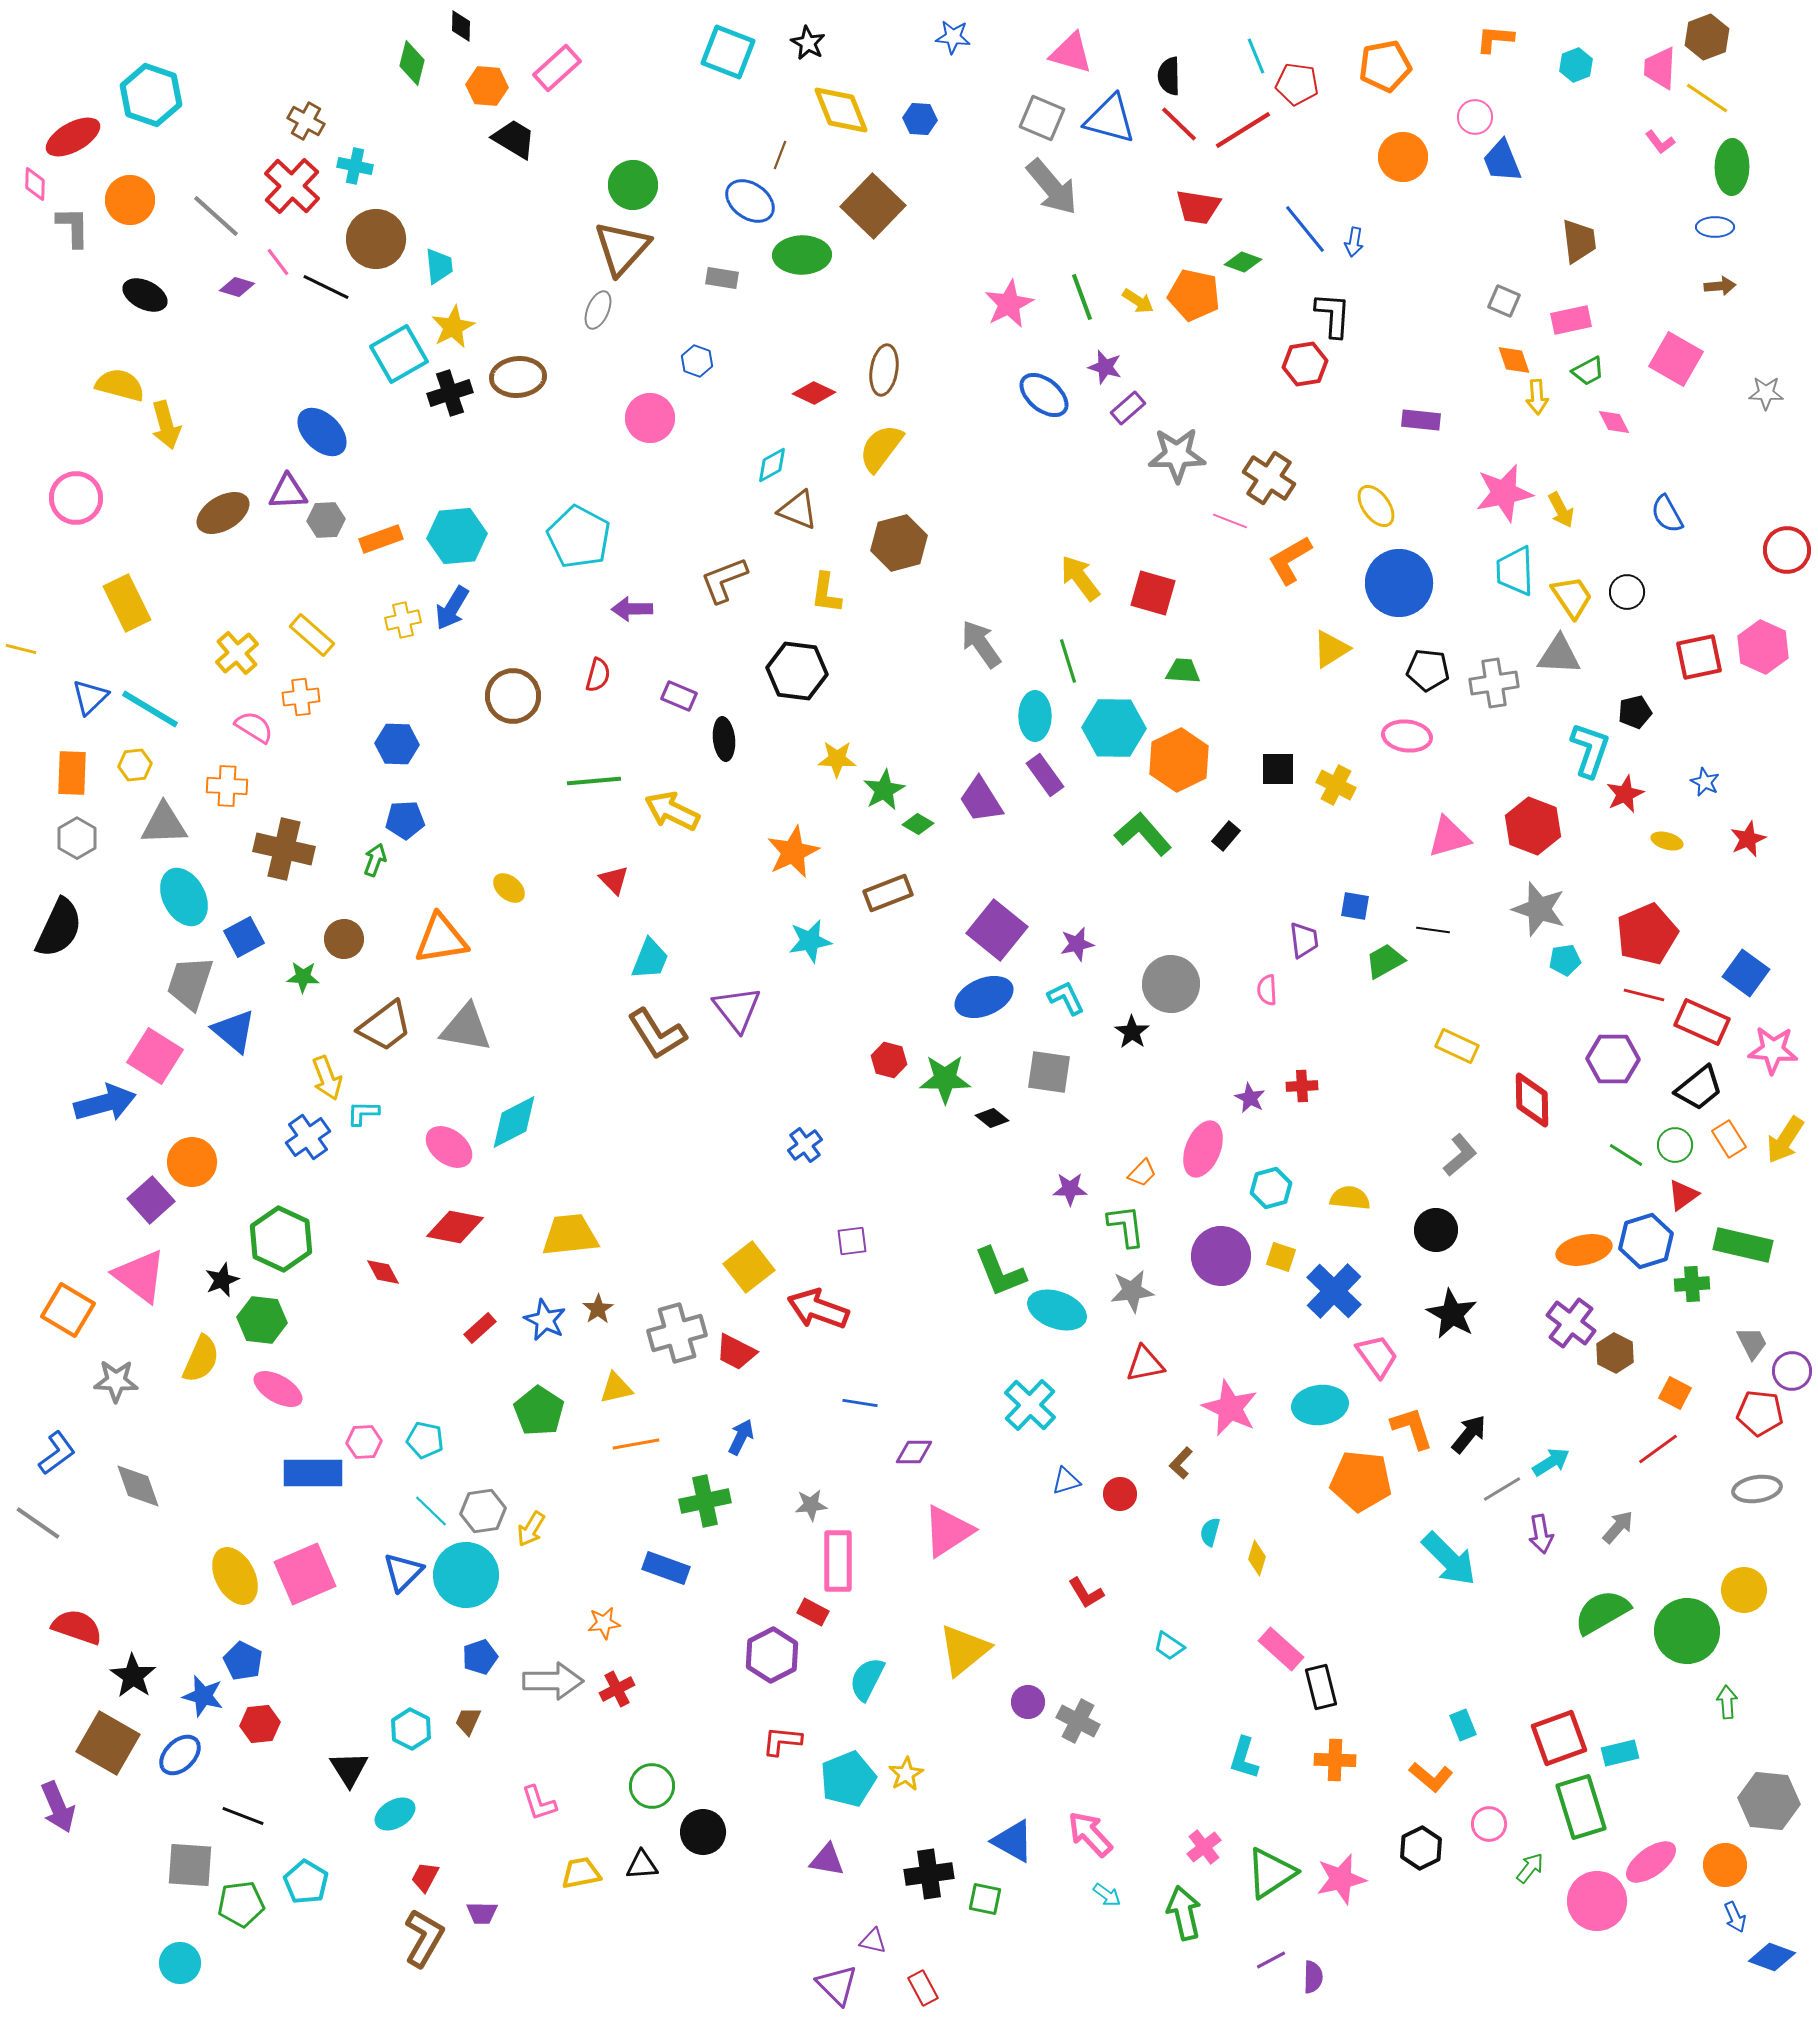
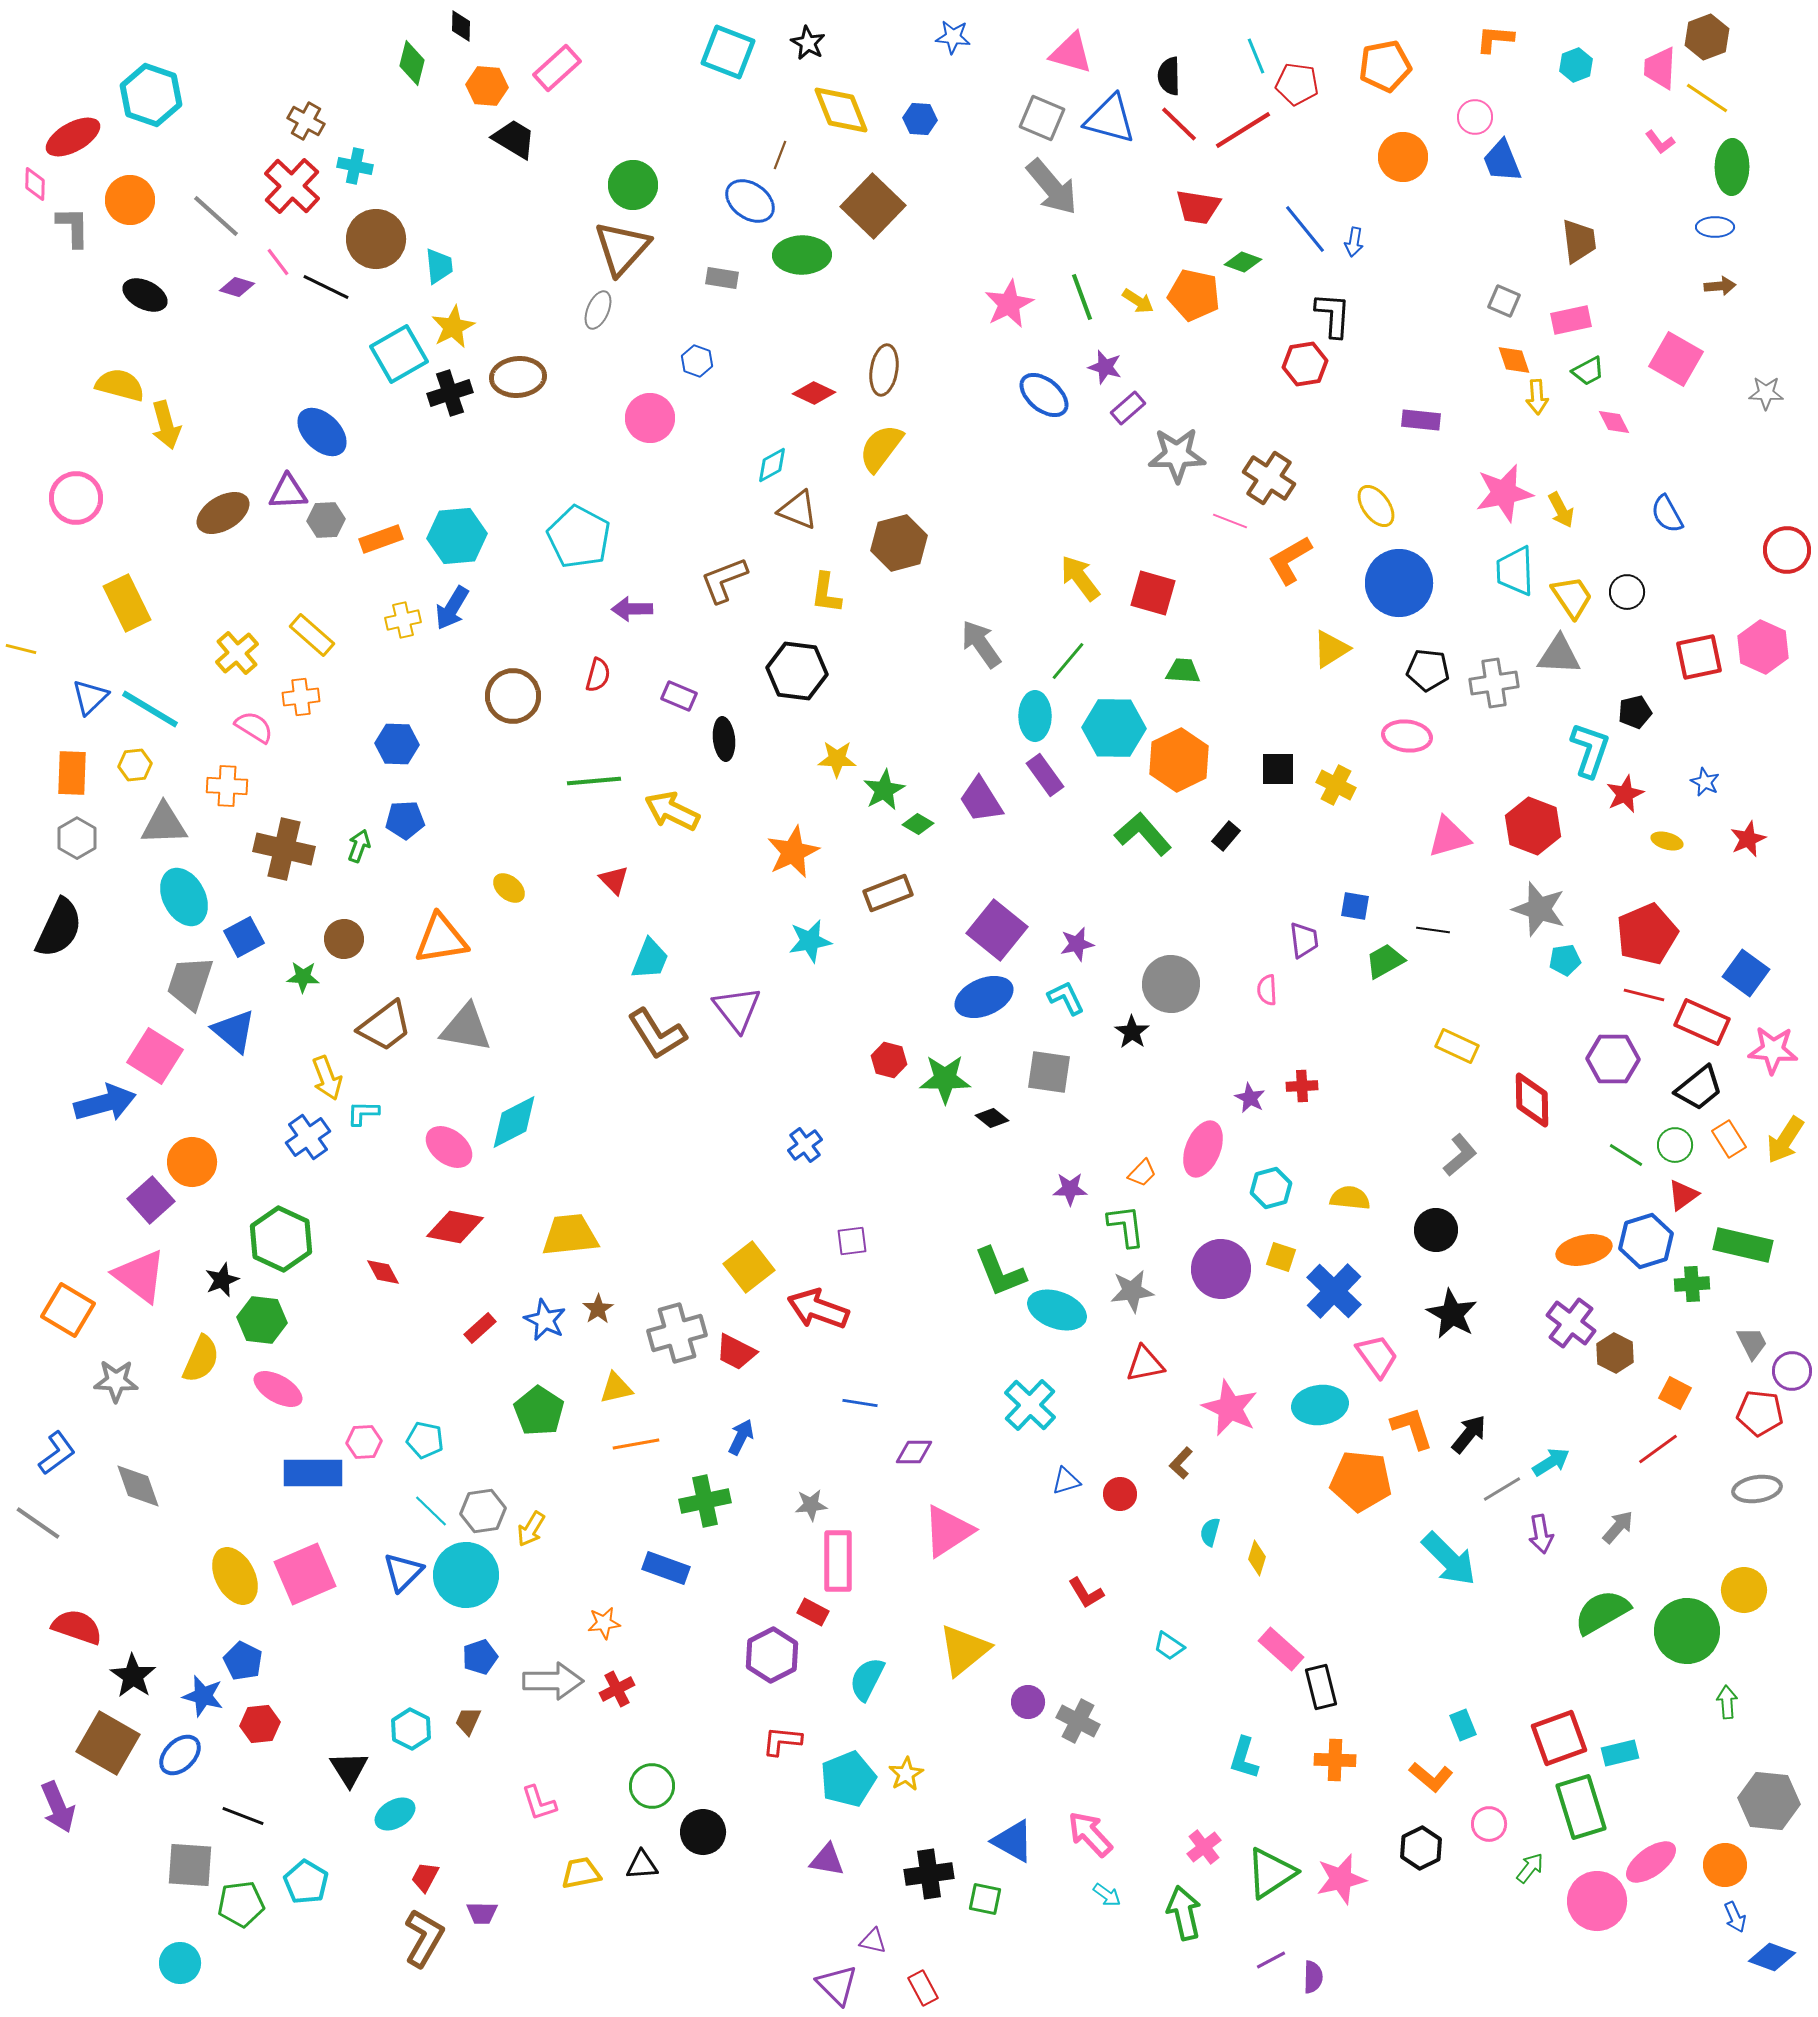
green line at (1068, 661): rotated 57 degrees clockwise
green arrow at (375, 860): moved 16 px left, 14 px up
purple circle at (1221, 1256): moved 13 px down
